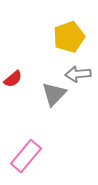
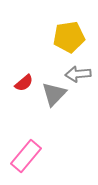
yellow pentagon: rotated 12 degrees clockwise
red semicircle: moved 11 px right, 4 px down
